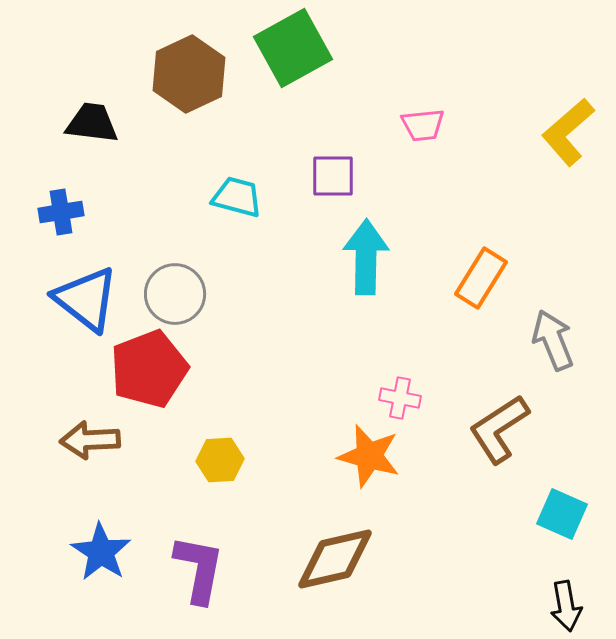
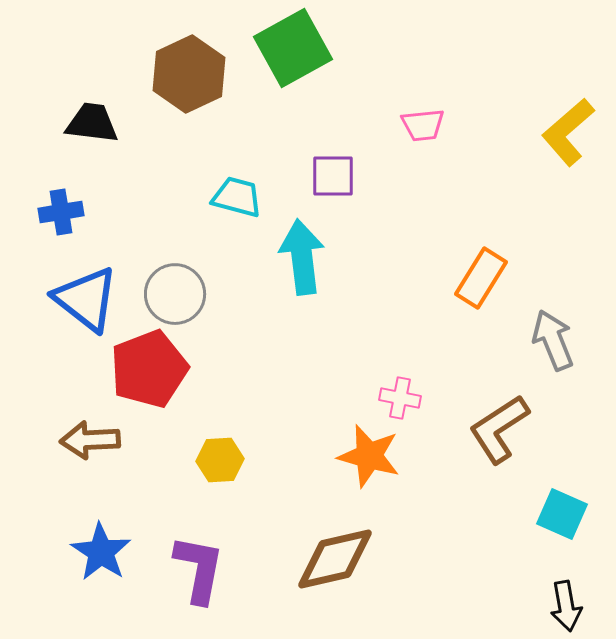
cyan arrow: moved 64 px left; rotated 8 degrees counterclockwise
